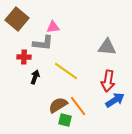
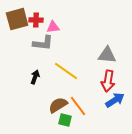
brown square: rotated 35 degrees clockwise
gray triangle: moved 8 px down
red cross: moved 12 px right, 37 px up
